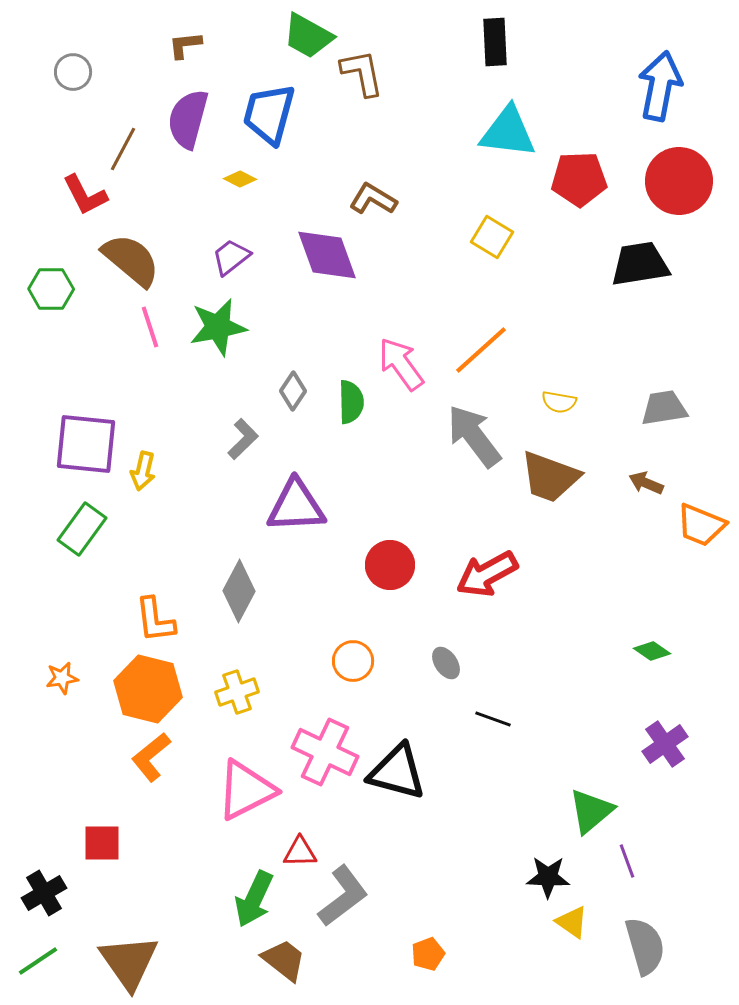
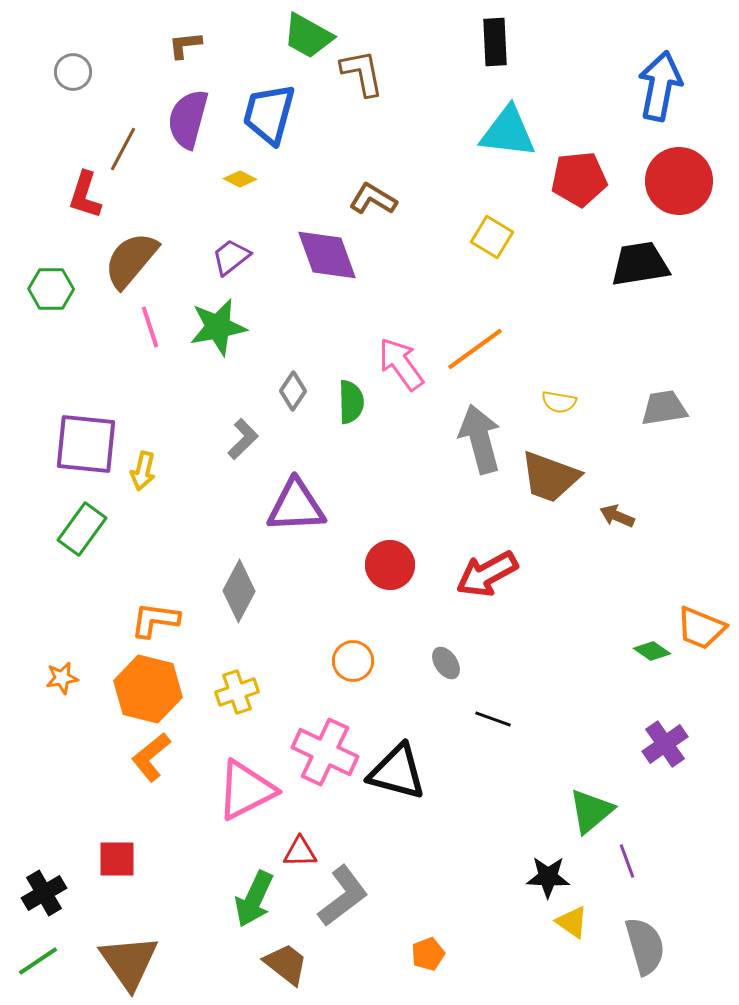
red pentagon at (579, 179): rotated 4 degrees counterclockwise
red L-shape at (85, 195): rotated 45 degrees clockwise
brown semicircle at (131, 260): rotated 90 degrees counterclockwise
orange line at (481, 350): moved 6 px left, 1 px up; rotated 6 degrees clockwise
gray arrow at (474, 436): moved 6 px right, 3 px down; rotated 22 degrees clockwise
brown arrow at (646, 483): moved 29 px left, 33 px down
orange trapezoid at (701, 525): moved 103 px down
orange L-shape at (155, 620): rotated 105 degrees clockwise
red square at (102, 843): moved 15 px right, 16 px down
brown trapezoid at (284, 960): moved 2 px right, 4 px down
